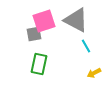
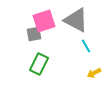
green rectangle: rotated 15 degrees clockwise
